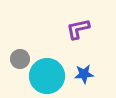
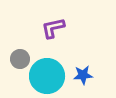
purple L-shape: moved 25 px left, 1 px up
blue star: moved 1 px left, 1 px down
